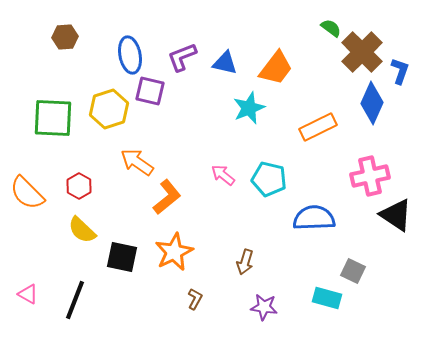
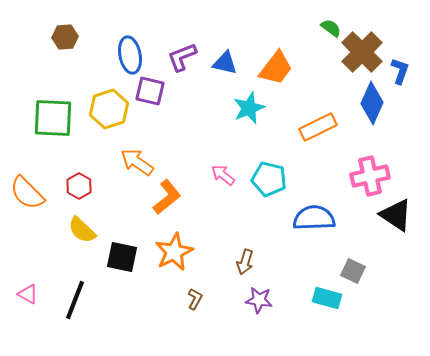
purple star: moved 5 px left, 7 px up
